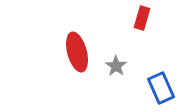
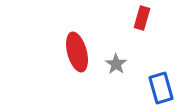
gray star: moved 2 px up
blue rectangle: rotated 8 degrees clockwise
